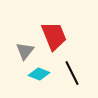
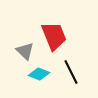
gray triangle: rotated 24 degrees counterclockwise
black line: moved 1 px left, 1 px up
